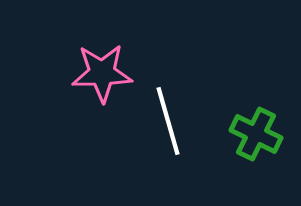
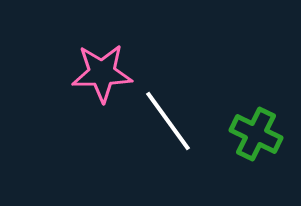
white line: rotated 20 degrees counterclockwise
